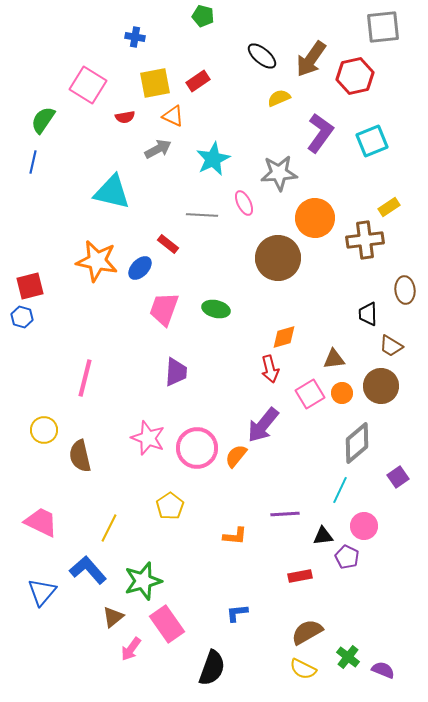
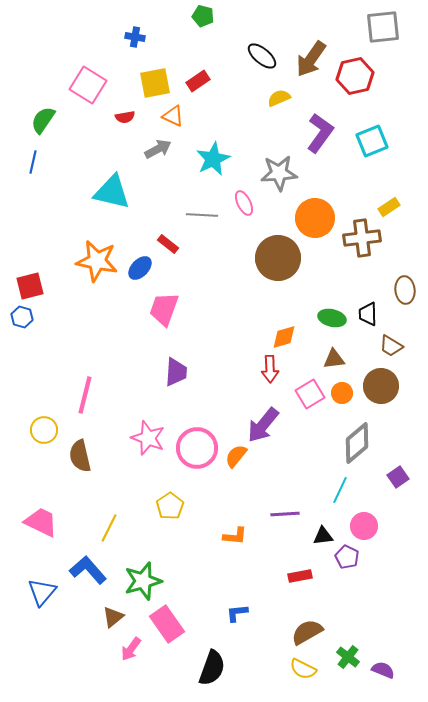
brown cross at (365, 240): moved 3 px left, 2 px up
green ellipse at (216, 309): moved 116 px right, 9 px down
red arrow at (270, 369): rotated 12 degrees clockwise
pink line at (85, 378): moved 17 px down
